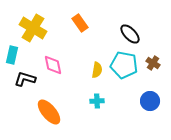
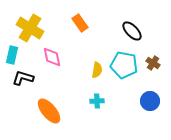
yellow cross: moved 3 px left
black ellipse: moved 2 px right, 3 px up
pink diamond: moved 1 px left, 8 px up
black L-shape: moved 2 px left, 1 px up
orange ellipse: moved 1 px up
